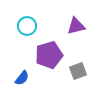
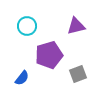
gray square: moved 3 px down
